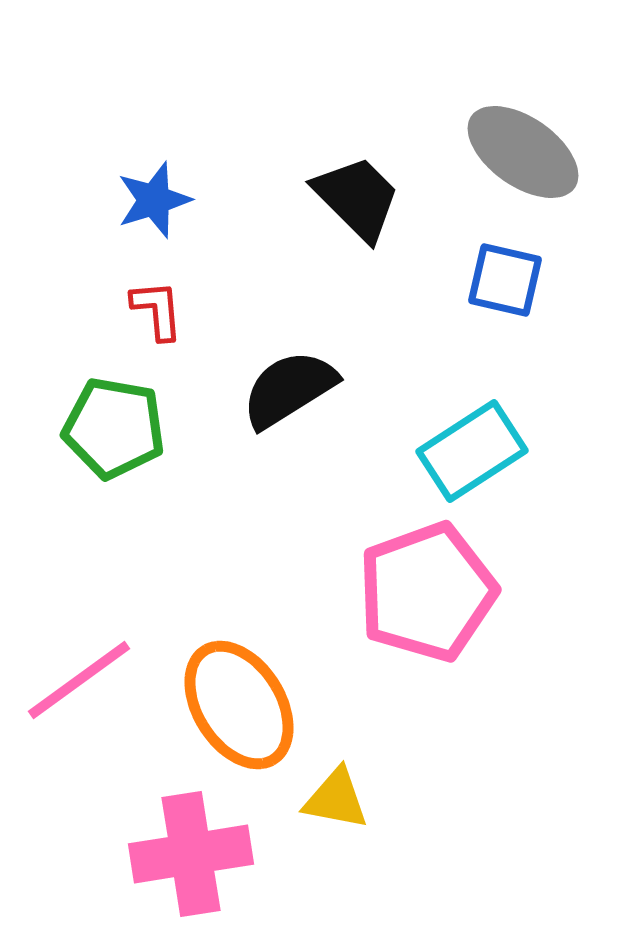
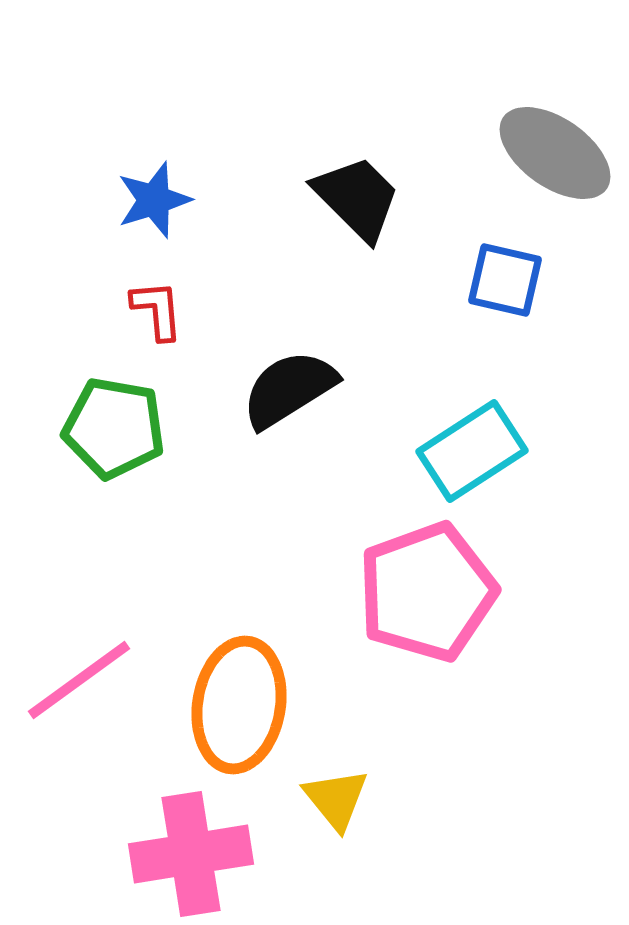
gray ellipse: moved 32 px right, 1 px down
orange ellipse: rotated 41 degrees clockwise
yellow triangle: rotated 40 degrees clockwise
